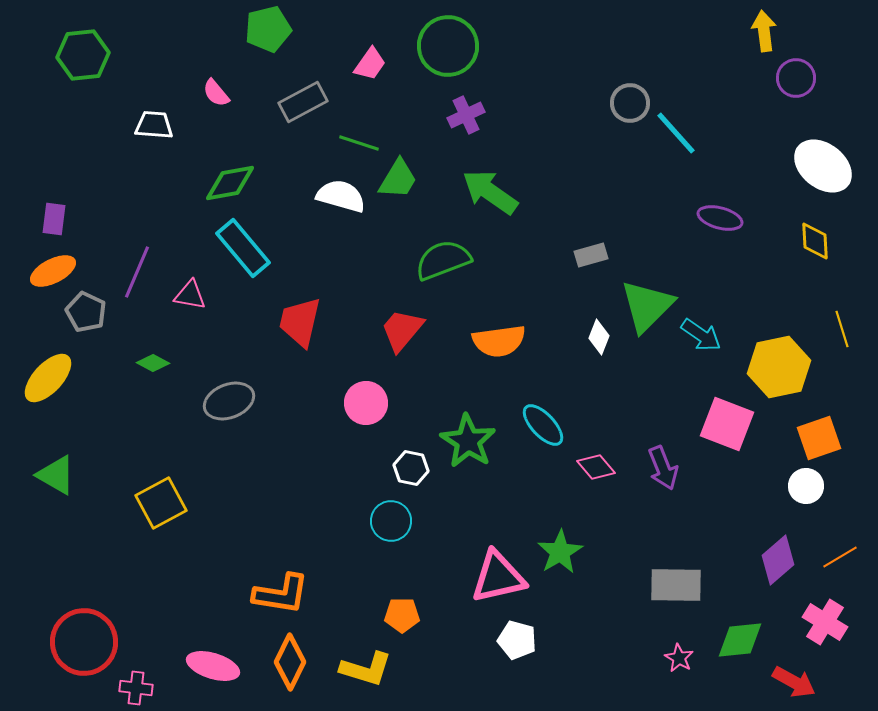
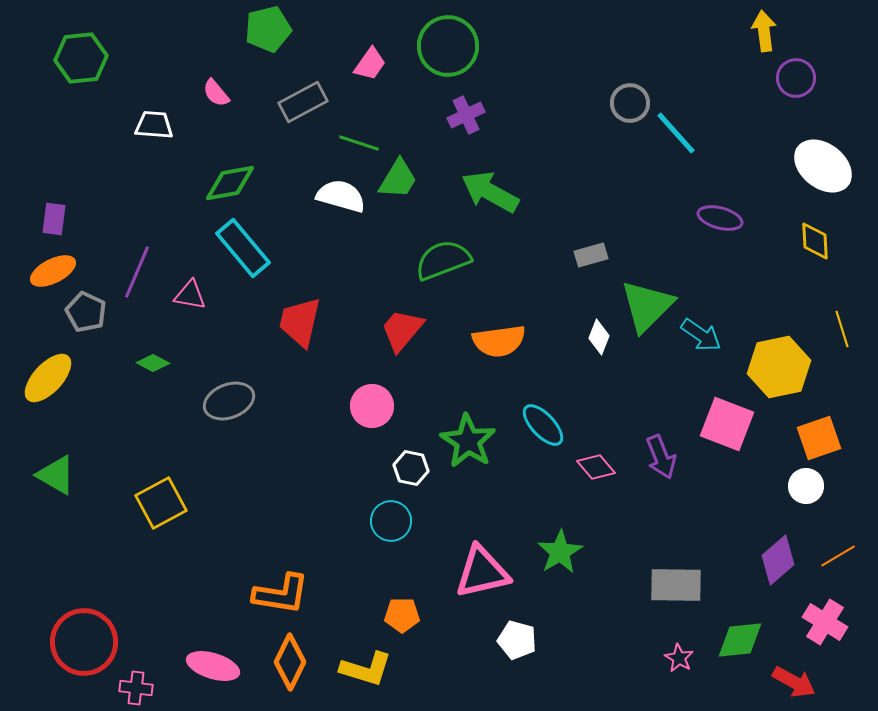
green hexagon at (83, 55): moved 2 px left, 3 px down
green arrow at (490, 192): rotated 6 degrees counterclockwise
pink circle at (366, 403): moved 6 px right, 3 px down
purple arrow at (663, 468): moved 2 px left, 11 px up
orange line at (840, 557): moved 2 px left, 1 px up
pink triangle at (498, 577): moved 16 px left, 5 px up
